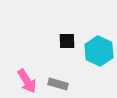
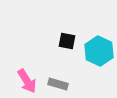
black square: rotated 12 degrees clockwise
